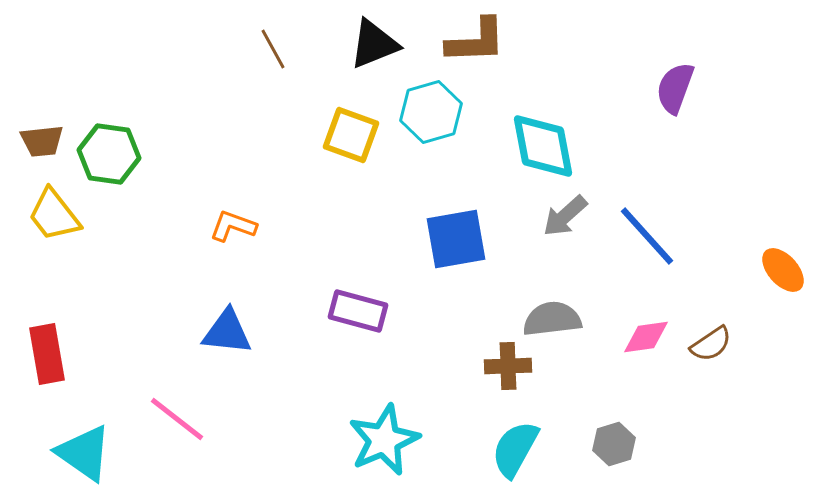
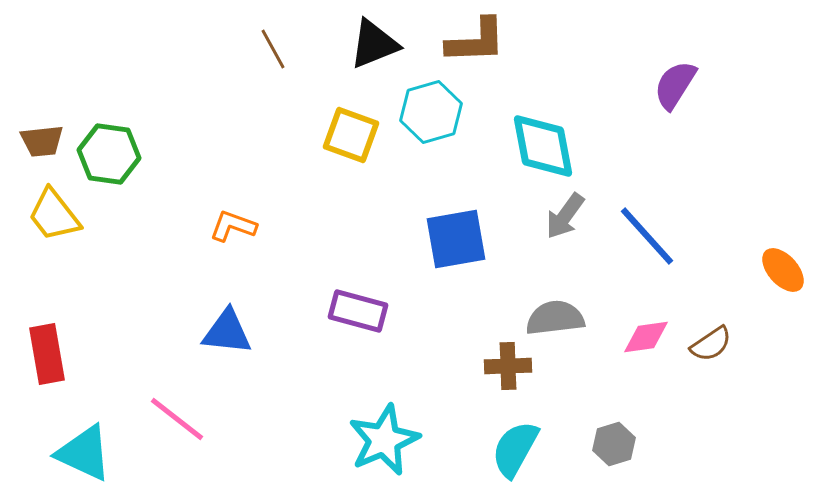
purple semicircle: moved 3 px up; rotated 12 degrees clockwise
gray arrow: rotated 12 degrees counterclockwise
gray semicircle: moved 3 px right, 1 px up
cyan triangle: rotated 10 degrees counterclockwise
